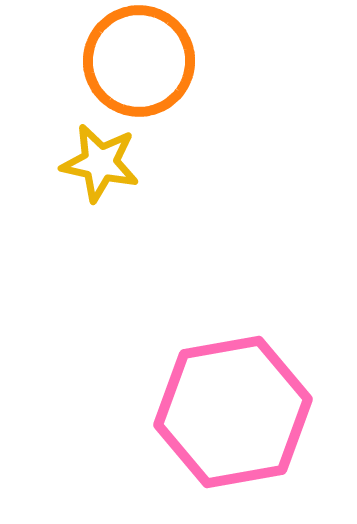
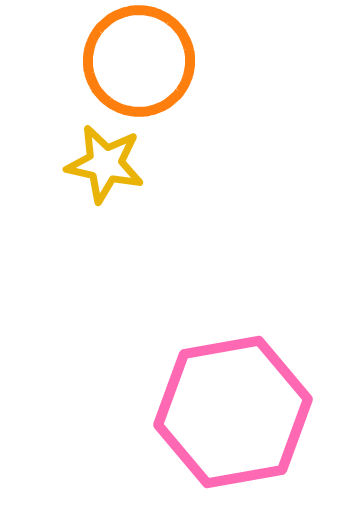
yellow star: moved 5 px right, 1 px down
